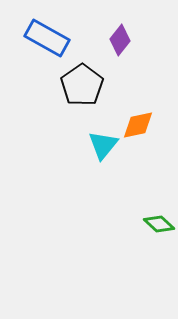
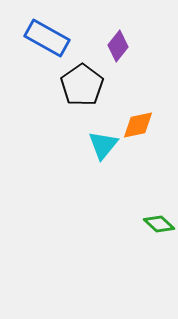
purple diamond: moved 2 px left, 6 px down
